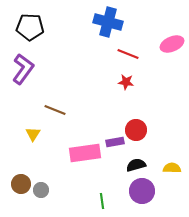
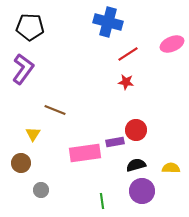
red line: rotated 55 degrees counterclockwise
yellow semicircle: moved 1 px left
brown circle: moved 21 px up
